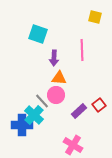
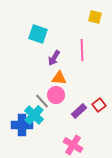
purple arrow: rotated 28 degrees clockwise
